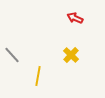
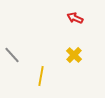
yellow cross: moved 3 px right
yellow line: moved 3 px right
